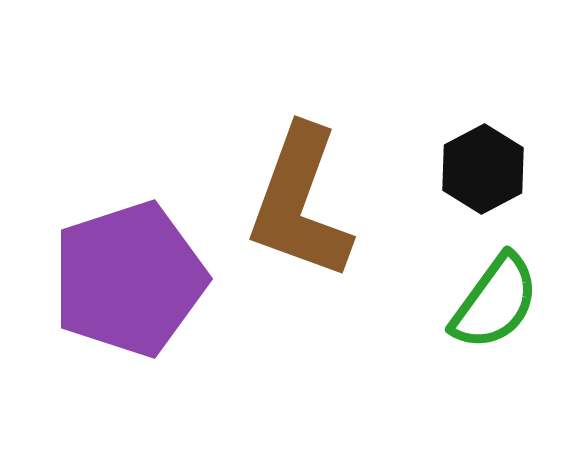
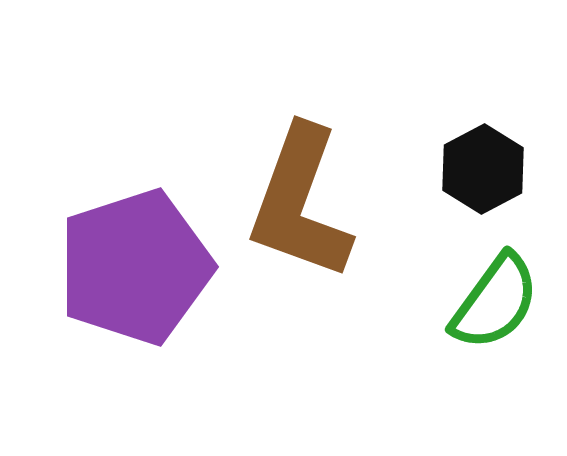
purple pentagon: moved 6 px right, 12 px up
